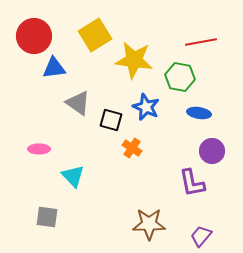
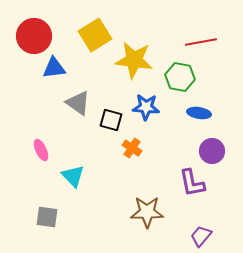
blue star: rotated 20 degrees counterclockwise
pink ellipse: moved 2 px right, 1 px down; rotated 65 degrees clockwise
brown star: moved 2 px left, 12 px up
